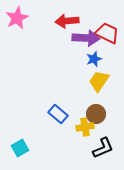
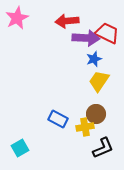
blue rectangle: moved 5 px down; rotated 12 degrees counterclockwise
